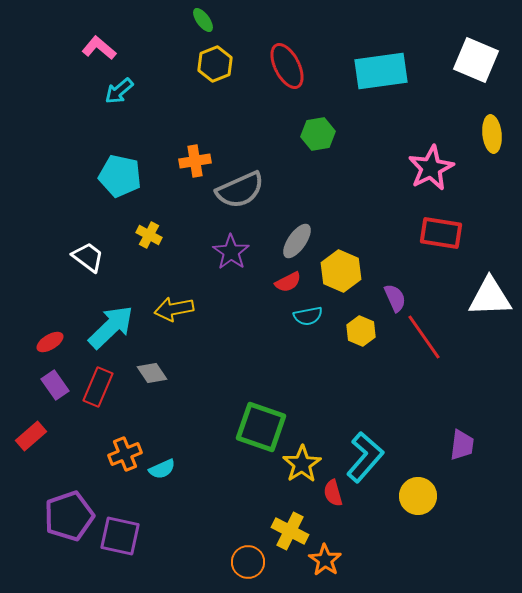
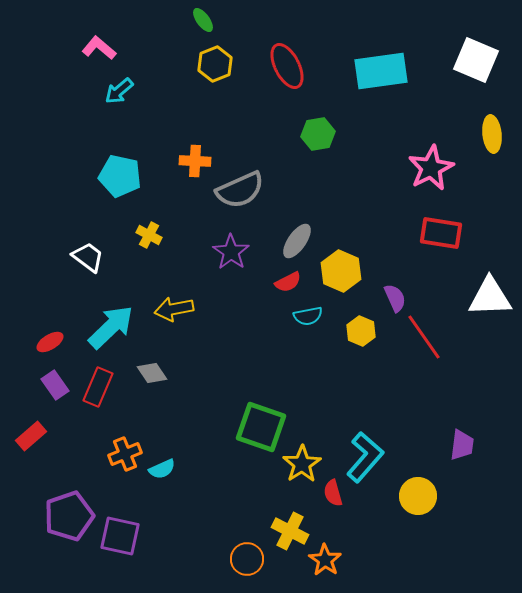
orange cross at (195, 161): rotated 12 degrees clockwise
orange circle at (248, 562): moved 1 px left, 3 px up
